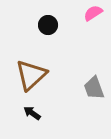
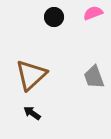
pink semicircle: rotated 12 degrees clockwise
black circle: moved 6 px right, 8 px up
gray trapezoid: moved 11 px up
